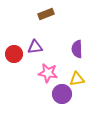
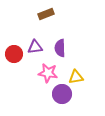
purple semicircle: moved 17 px left, 1 px up
yellow triangle: moved 1 px left, 2 px up
